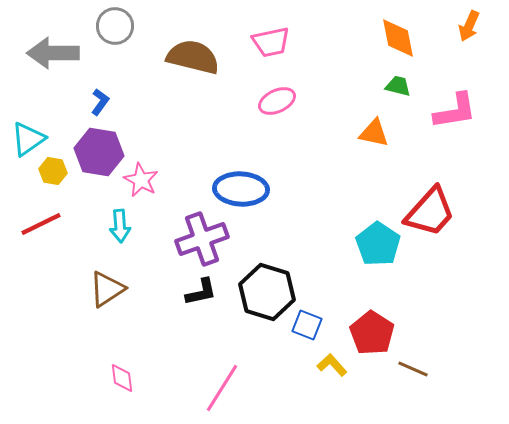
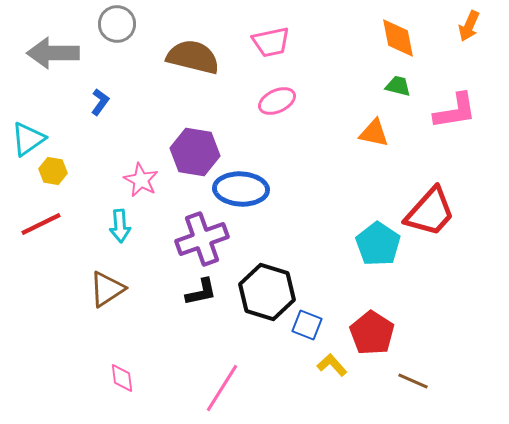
gray circle: moved 2 px right, 2 px up
purple hexagon: moved 96 px right
brown line: moved 12 px down
